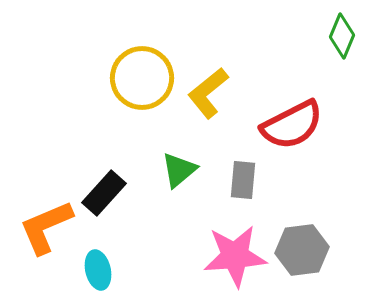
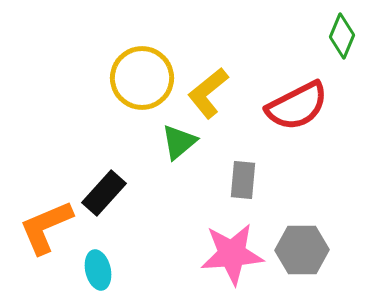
red semicircle: moved 5 px right, 19 px up
green triangle: moved 28 px up
gray hexagon: rotated 6 degrees clockwise
pink star: moved 3 px left, 2 px up
